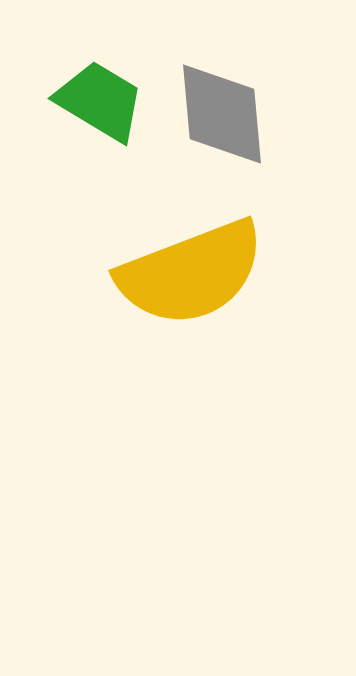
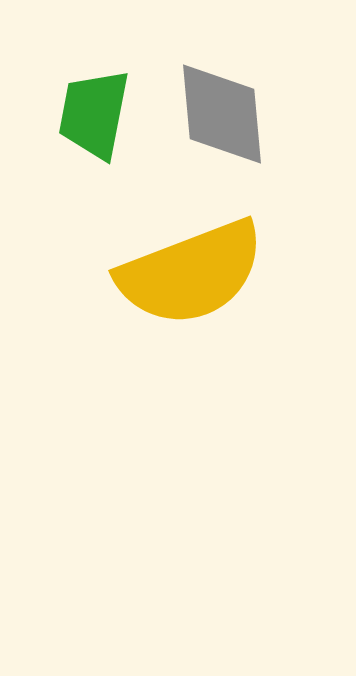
green trapezoid: moved 6 px left, 13 px down; rotated 110 degrees counterclockwise
